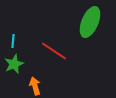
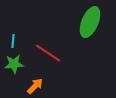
red line: moved 6 px left, 2 px down
green star: rotated 18 degrees clockwise
orange arrow: rotated 60 degrees clockwise
